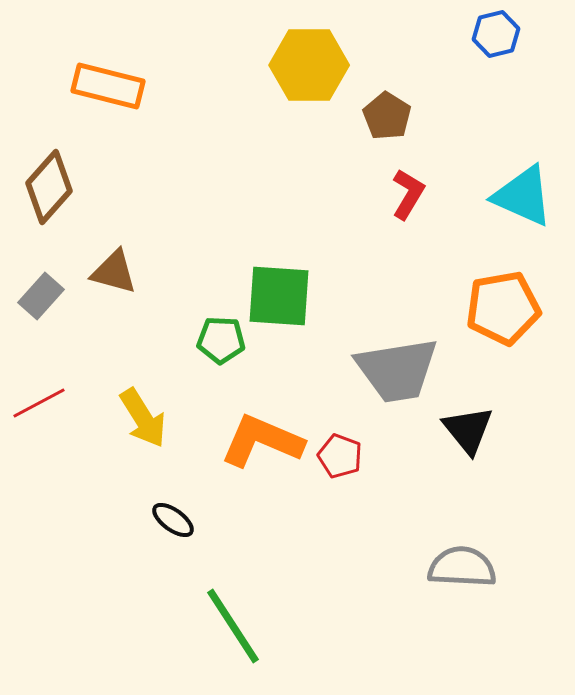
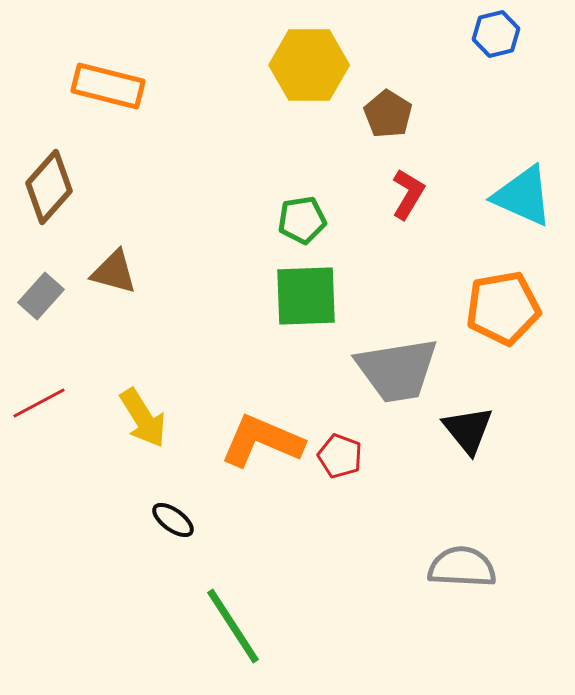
brown pentagon: moved 1 px right, 2 px up
green square: moved 27 px right; rotated 6 degrees counterclockwise
green pentagon: moved 81 px right, 120 px up; rotated 12 degrees counterclockwise
